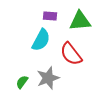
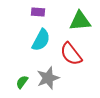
purple rectangle: moved 12 px left, 4 px up
